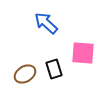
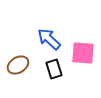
blue arrow: moved 3 px right, 16 px down
brown ellipse: moved 7 px left, 9 px up
